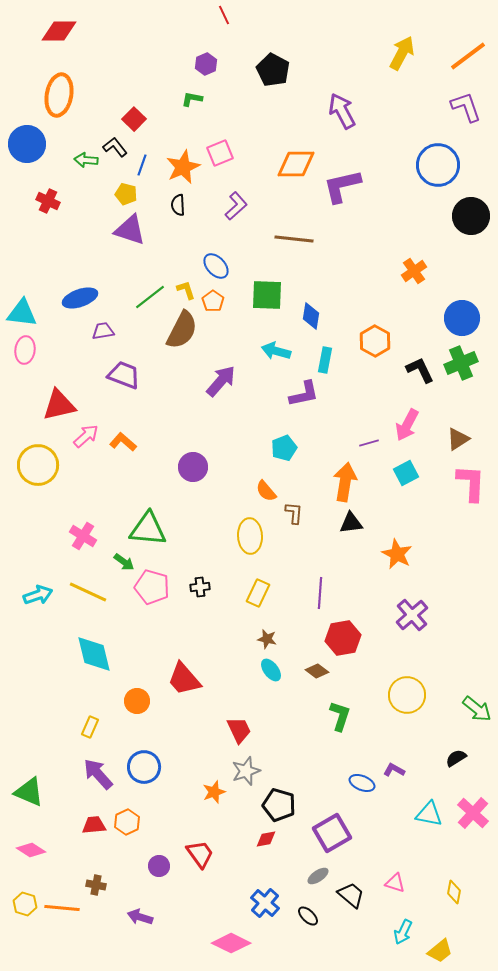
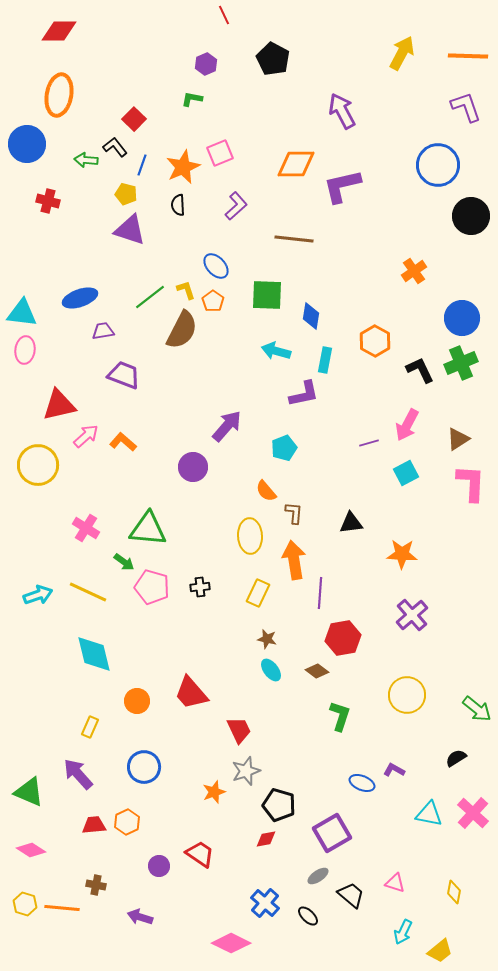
orange line at (468, 56): rotated 39 degrees clockwise
black pentagon at (273, 70): moved 11 px up
red cross at (48, 201): rotated 10 degrees counterclockwise
purple arrow at (221, 381): moved 6 px right, 45 px down
orange arrow at (345, 482): moved 51 px left, 78 px down; rotated 18 degrees counterclockwise
pink cross at (83, 536): moved 3 px right, 8 px up
orange star at (397, 554): moved 5 px right; rotated 24 degrees counterclockwise
red trapezoid at (184, 679): moved 7 px right, 14 px down
purple arrow at (98, 774): moved 20 px left
red trapezoid at (200, 854): rotated 20 degrees counterclockwise
